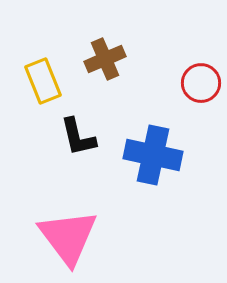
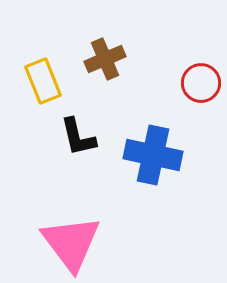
pink triangle: moved 3 px right, 6 px down
